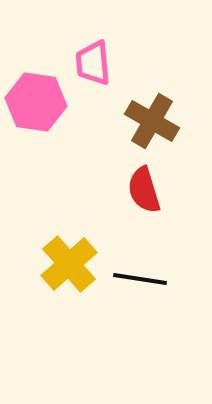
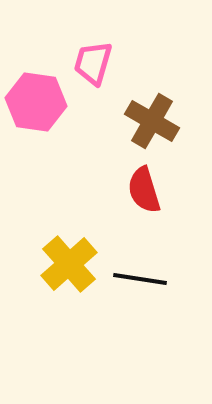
pink trapezoid: rotated 21 degrees clockwise
